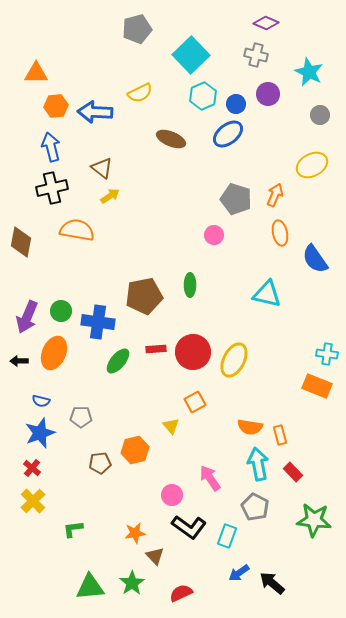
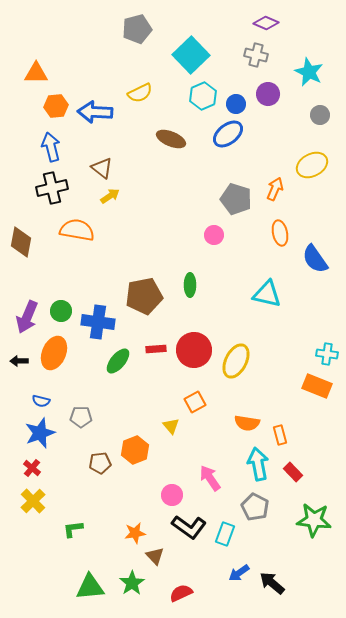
orange arrow at (275, 195): moved 6 px up
red circle at (193, 352): moved 1 px right, 2 px up
yellow ellipse at (234, 360): moved 2 px right, 1 px down
orange semicircle at (250, 427): moved 3 px left, 4 px up
orange hexagon at (135, 450): rotated 8 degrees counterclockwise
cyan rectangle at (227, 536): moved 2 px left, 2 px up
